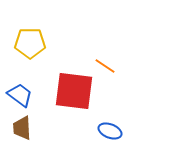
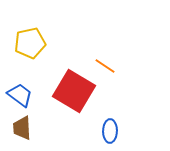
yellow pentagon: rotated 12 degrees counterclockwise
red square: rotated 24 degrees clockwise
blue ellipse: rotated 70 degrees clockwise
